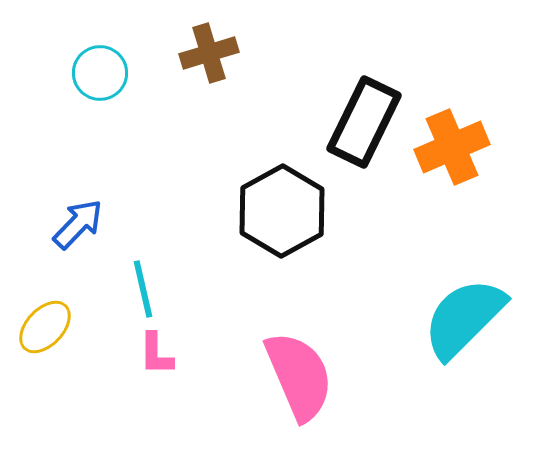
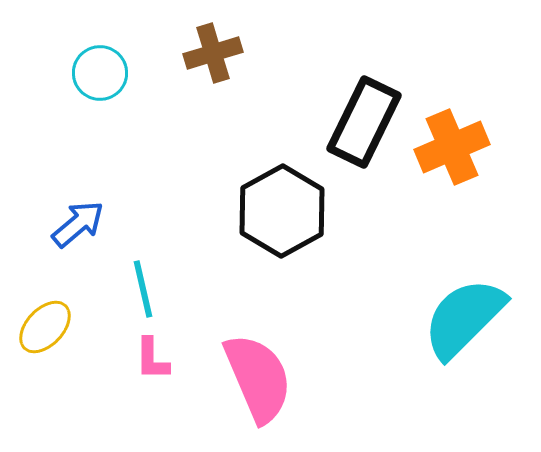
brown cross: moved 4 px right
blue arrow: rotated 6 degrees clockwise
pink L-shape: moved 4 px left, 5 px down
pink semicircle: moved 41 px left, 2 px down
